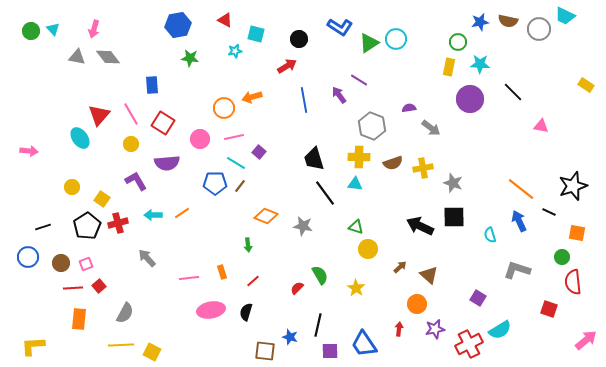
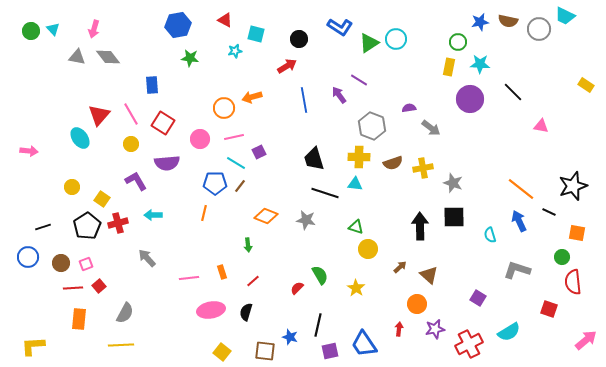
purple square at (259, 152): rotated 24 degrees clockwise
black line at (325, 193): rotated 36 degrees counterclockwise
orange line at (182, 213): moved 22 px right; rotated 42 degrees counterclockwise
gray star at (303, 226): moved 3 px right, 6 px up
black arrow at (420, 226): rotated 64 degrees clockwise
cyan semicircle at (500, 330): moved 9 px right, 2 px down
purple square at (330, 351): rotated 12 degrees counterclockwise
yellow square at (152, 352): moved 70 px right; rotated 12 degrees clockwise
